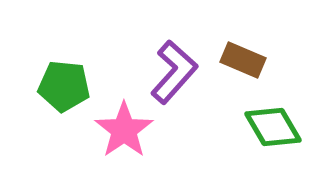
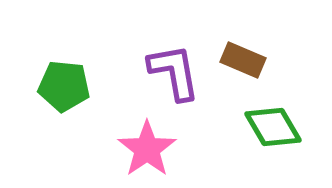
purple L-shape: rotated 52 degrees counterclockwise
pink star: moved 23 px right, 19 px down
